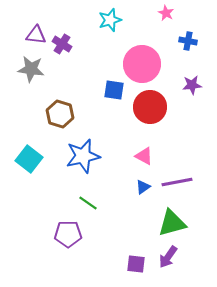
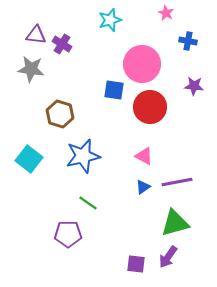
purple star: moved 2 px right, 1 px down; rotated 12 degrees clockwise
green triangle: moved 3 px right
